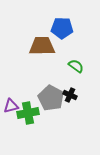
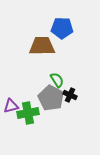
green semicircle: moved 19 px left, 14 px down; rotated 21 degrees clockwise
